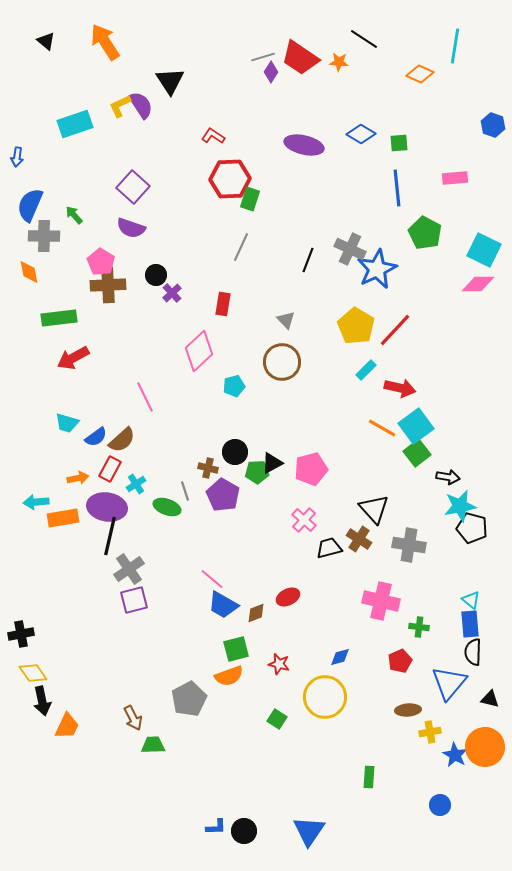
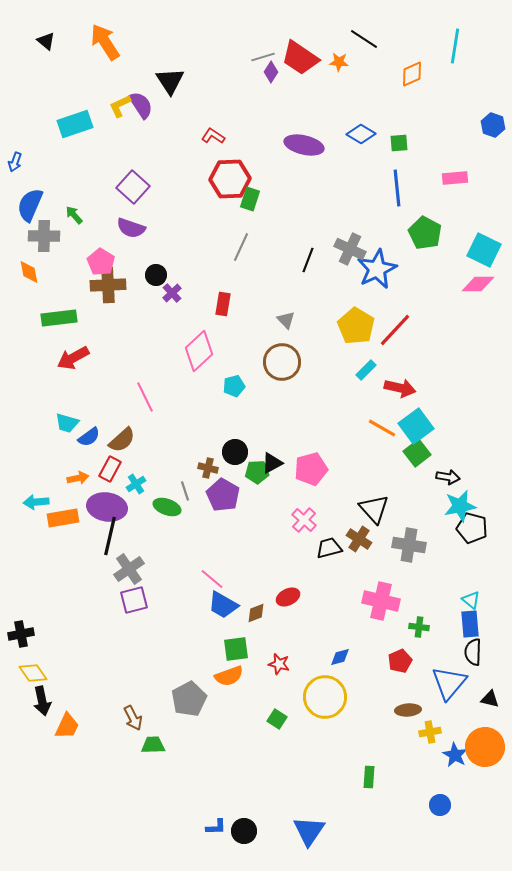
orange diamond at (420, 74): moved 8 px left; rotated 48 degrees counterclockwise
blue arrow at (17, 157): moved 2 px left, 5 px down; rotated 12 degrees clockwise
blue semicircle at (96, 437): moved 7 px left
green square at (236, 649): rotated 8 degrees clockwise
